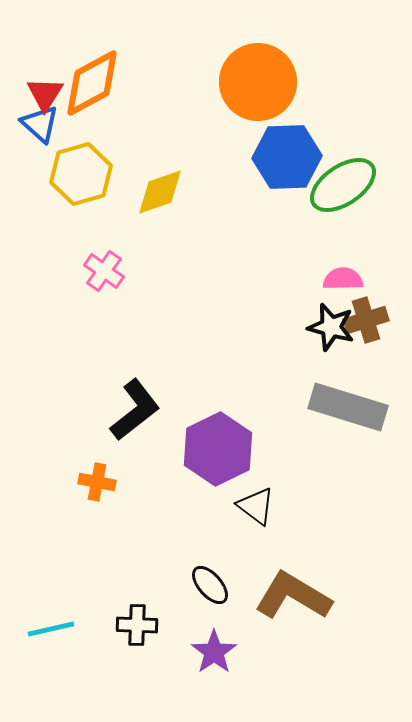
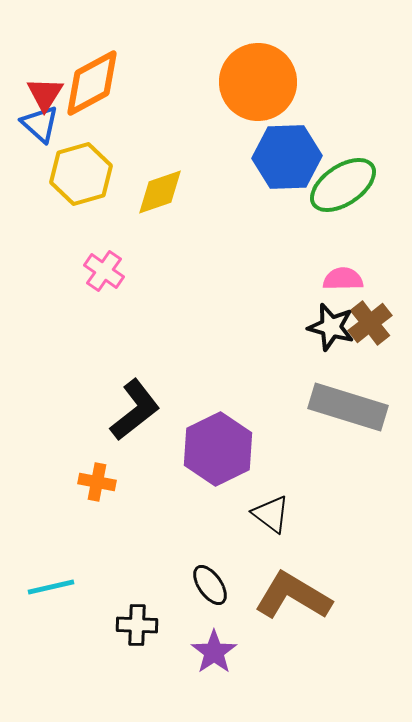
brown cross: moved 4 px right, 3 px down; rotated 21 degrees counterclockwise
black triangle: moved 15 px right, 8 px down
black ellipse: rotated 6 degrees clockwise
cyan line: moved 42 px up
